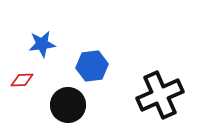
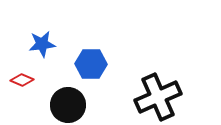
blue hexagon: moved 1 px left, 2 px up; rotated 8 degrees clockwise
red diamond: rotated 25 degrees clockwise
black cross: moved 2 px left, 2 px down
